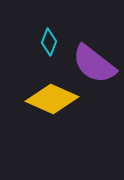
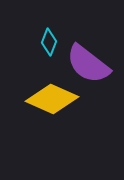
purple semicircle: moved 6 px left
